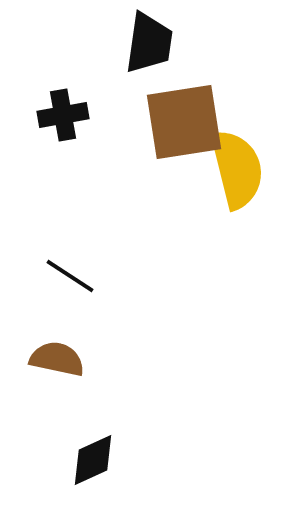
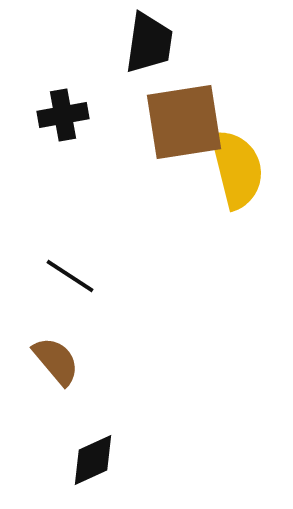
brown semicircle: moved 1 px left, 2 px down; rotated 38 degrees clockwise
